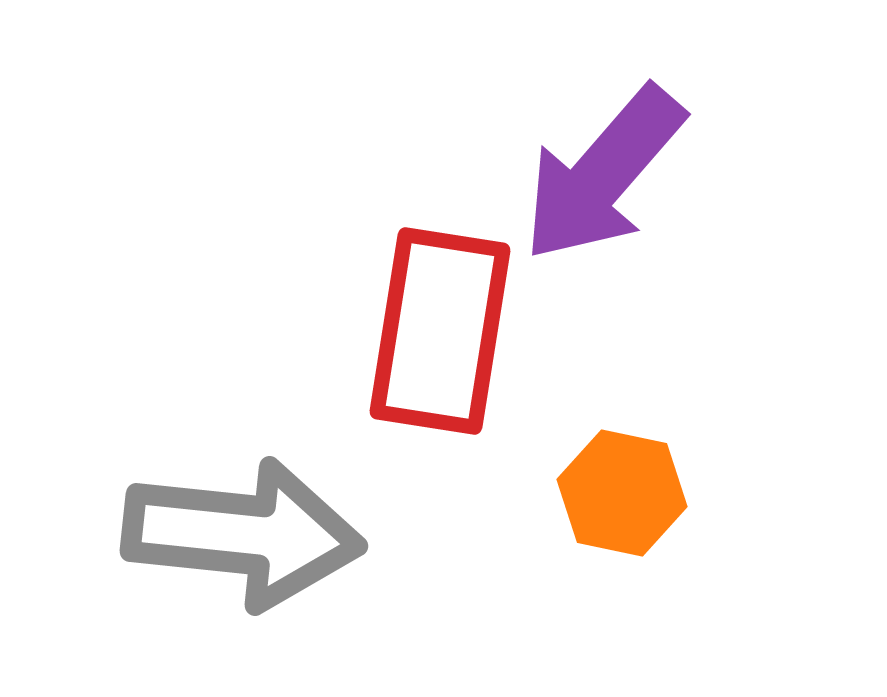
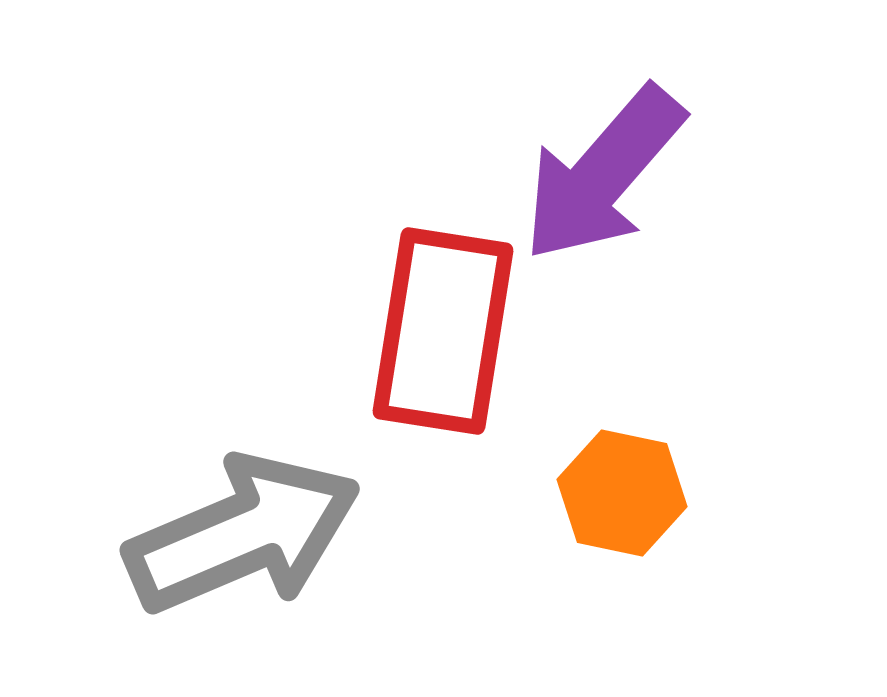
red rectangle: moved 3 px right
gray arrow: rotated 29 degrees counterclockwise
